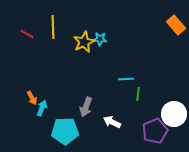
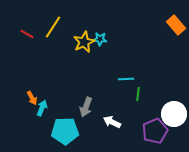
yellow line: rotated 35 degrees clockwise
